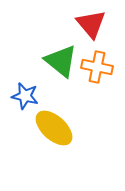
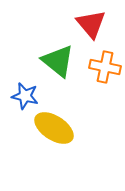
green triangle: moved 3 px left
orange cross: moved 8 px right
yellow ellipse: rotated 9 degrees counterclockwise
